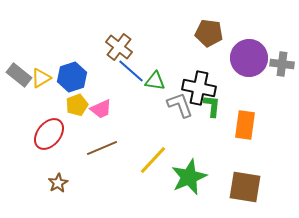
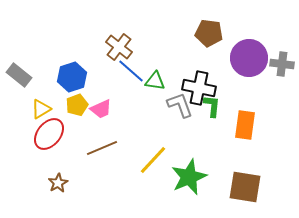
yellow triangle: moved 31 px down
